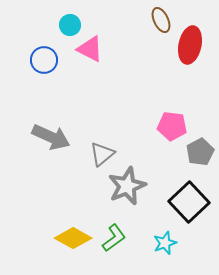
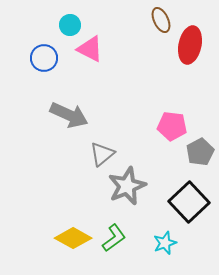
blue circle: moved 2 px up
gray arrow: moved 18 px right, 22 px up
